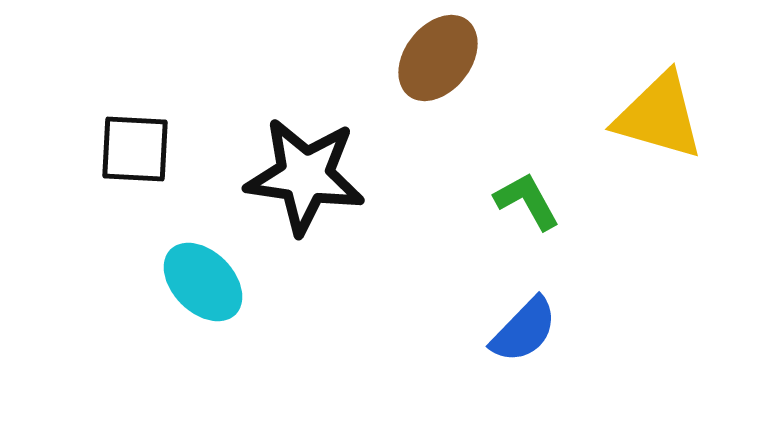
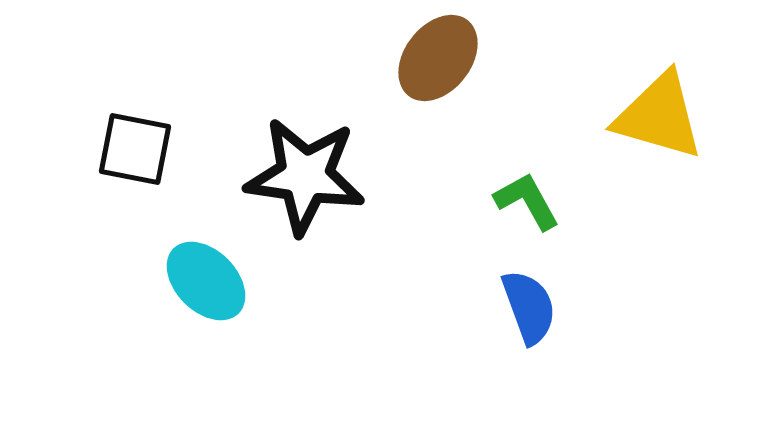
black square: rotated 8 degrees clockwise
cyan ellipse: moved 3 px right, 1 px up
blue semicircle: moved 5 px right, 23 px up; rotated 64 degrees counterclockwise
